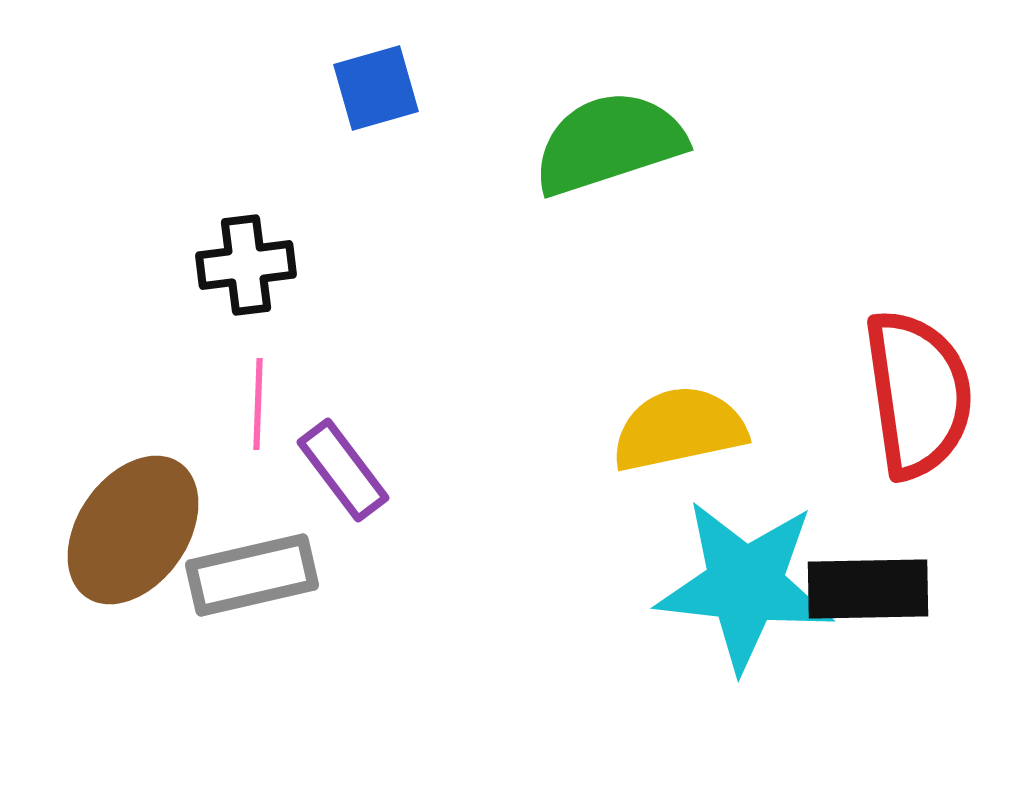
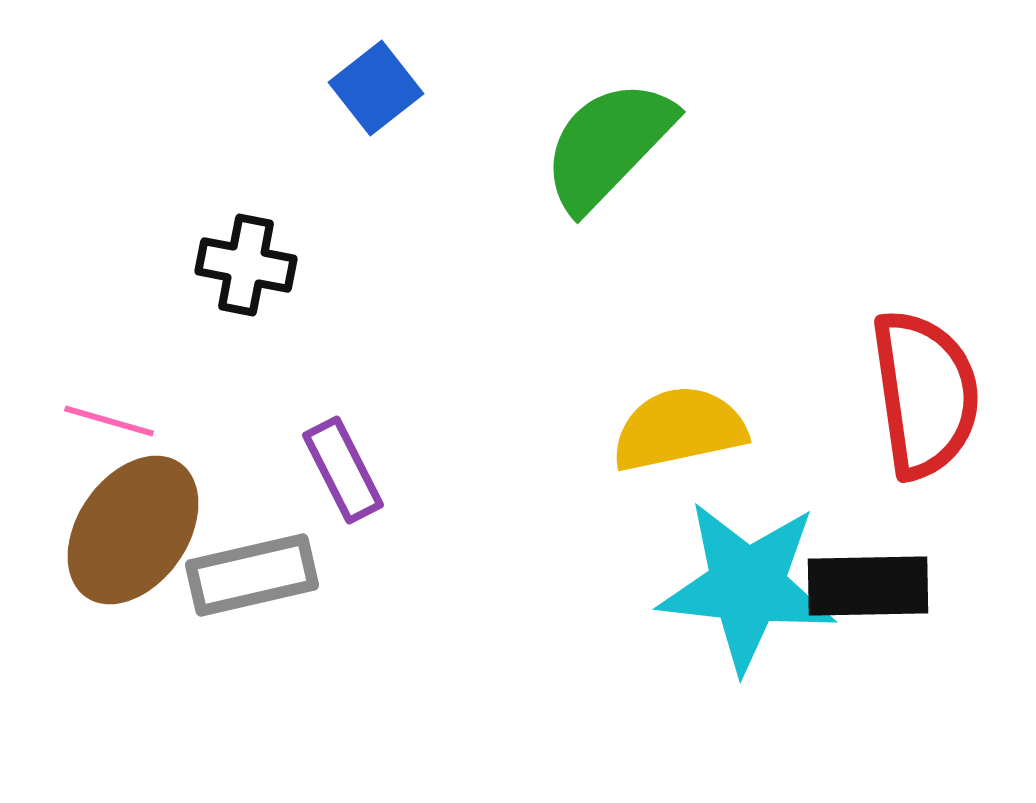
blue square: rotated 22 degrees counterclockwise
green semicircle: moved 1 px left, 2 px down; rotated 28 degrees counterclockwise
black cross: rotated 18 degrees clockwise
red semicircle: moved 7 px right
pink line: moved 149 px left, 17 px down; rotated 76 degrees counterclockwise
purple rectangle: rotated 10 degrees clockwise
cyan star: moved 2 px right, 1 px down
black rectangle: moved 3 px up
